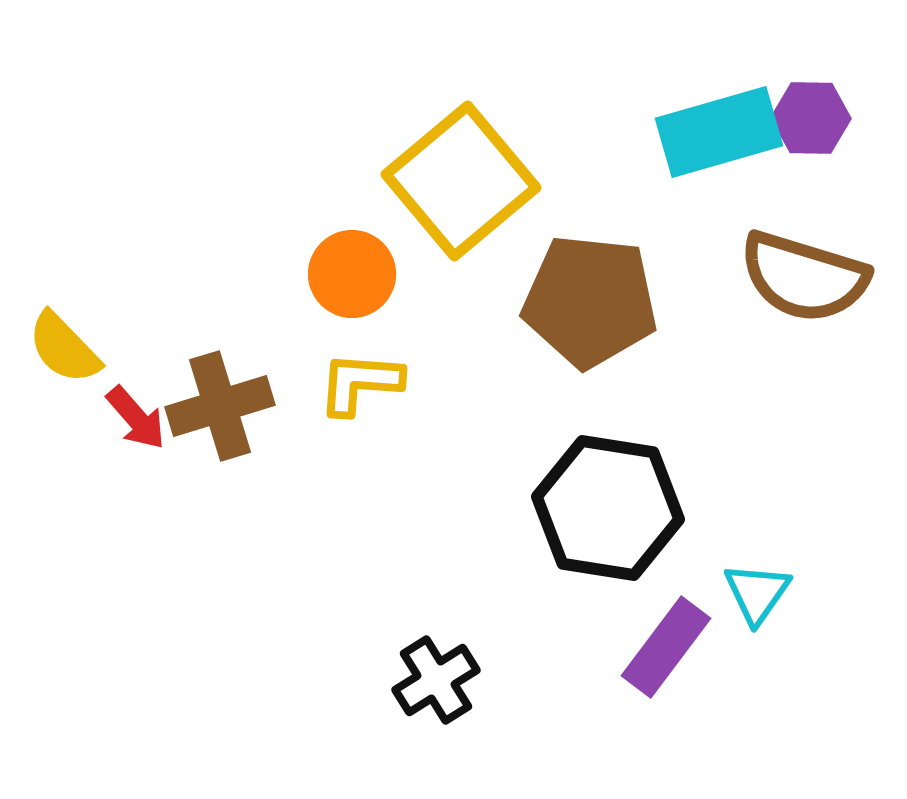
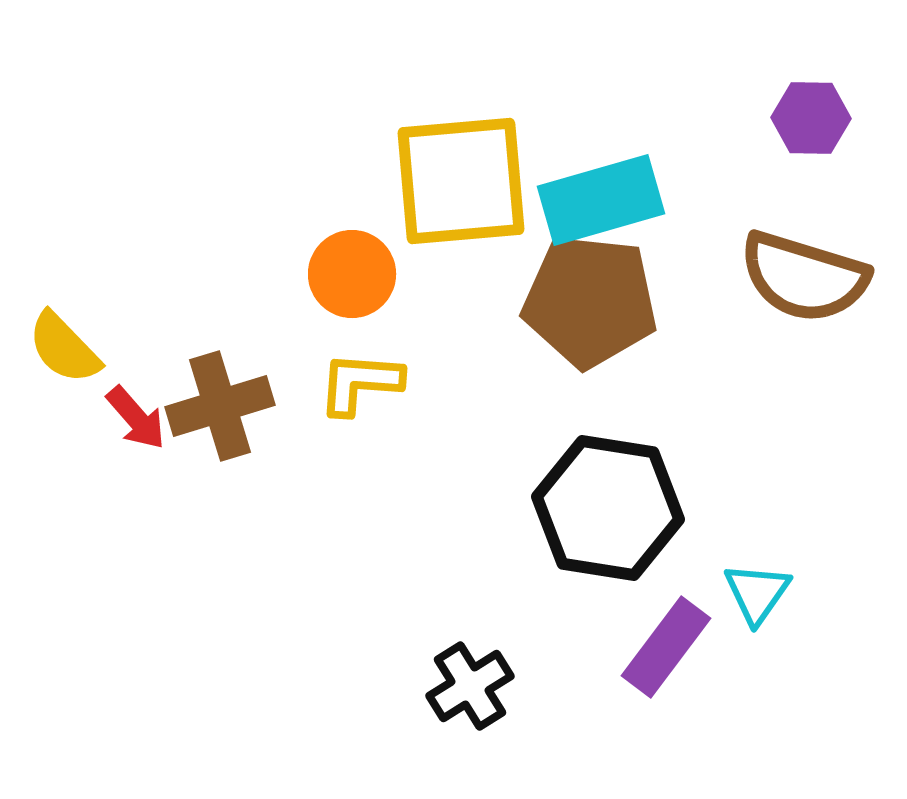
cyan rectangle: moved 118 px left, 68 px down
yellow square: rotated 35 degrees clockwise
black cross: moved 34 px right, 6 px down
